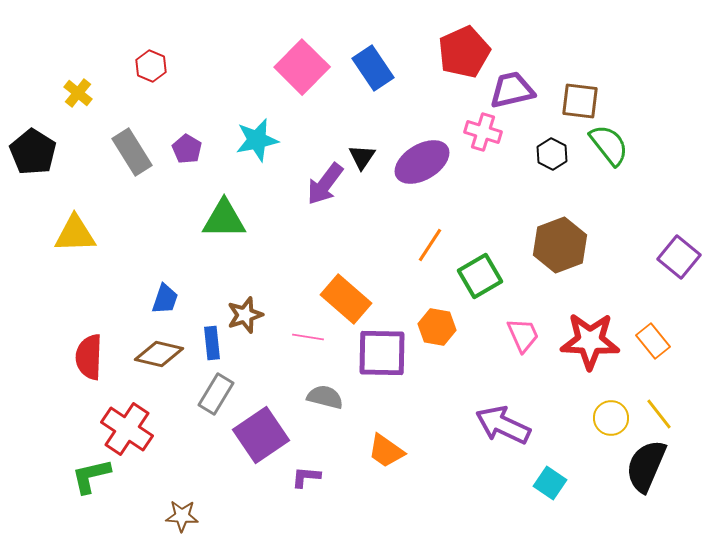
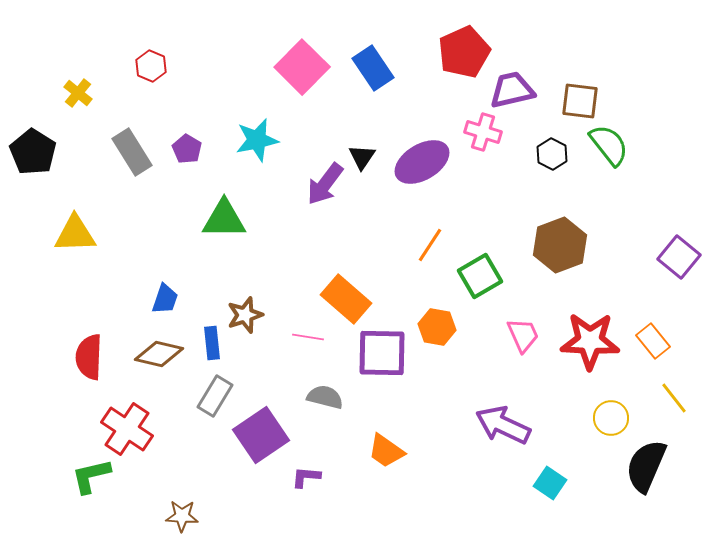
gray rectangle at (216, 394): moved 1 px left, 2 px down
yellow line at (659, 414): moved 15 px right, 16 px up
